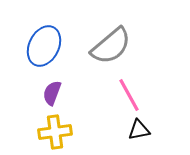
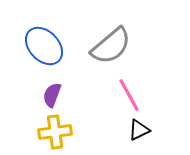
blue ellipse: rotated 69 degrees counterclockwise
purple semicircle: moved 2 px down
black triangle: rotated 15 degrees counterclockwise
